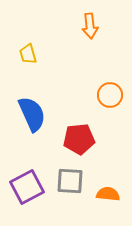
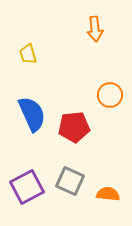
orange arrow: moved 5 px right, 3 px down
red pentagon: moved 5 px left, 12 px up
gray square: rotated 20 degrees clockwise
